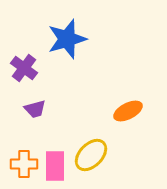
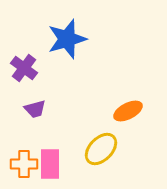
yellow ellipse: moved 10 px right, 6 px up
pink rectangle: moved 5 px left, 2 px up
